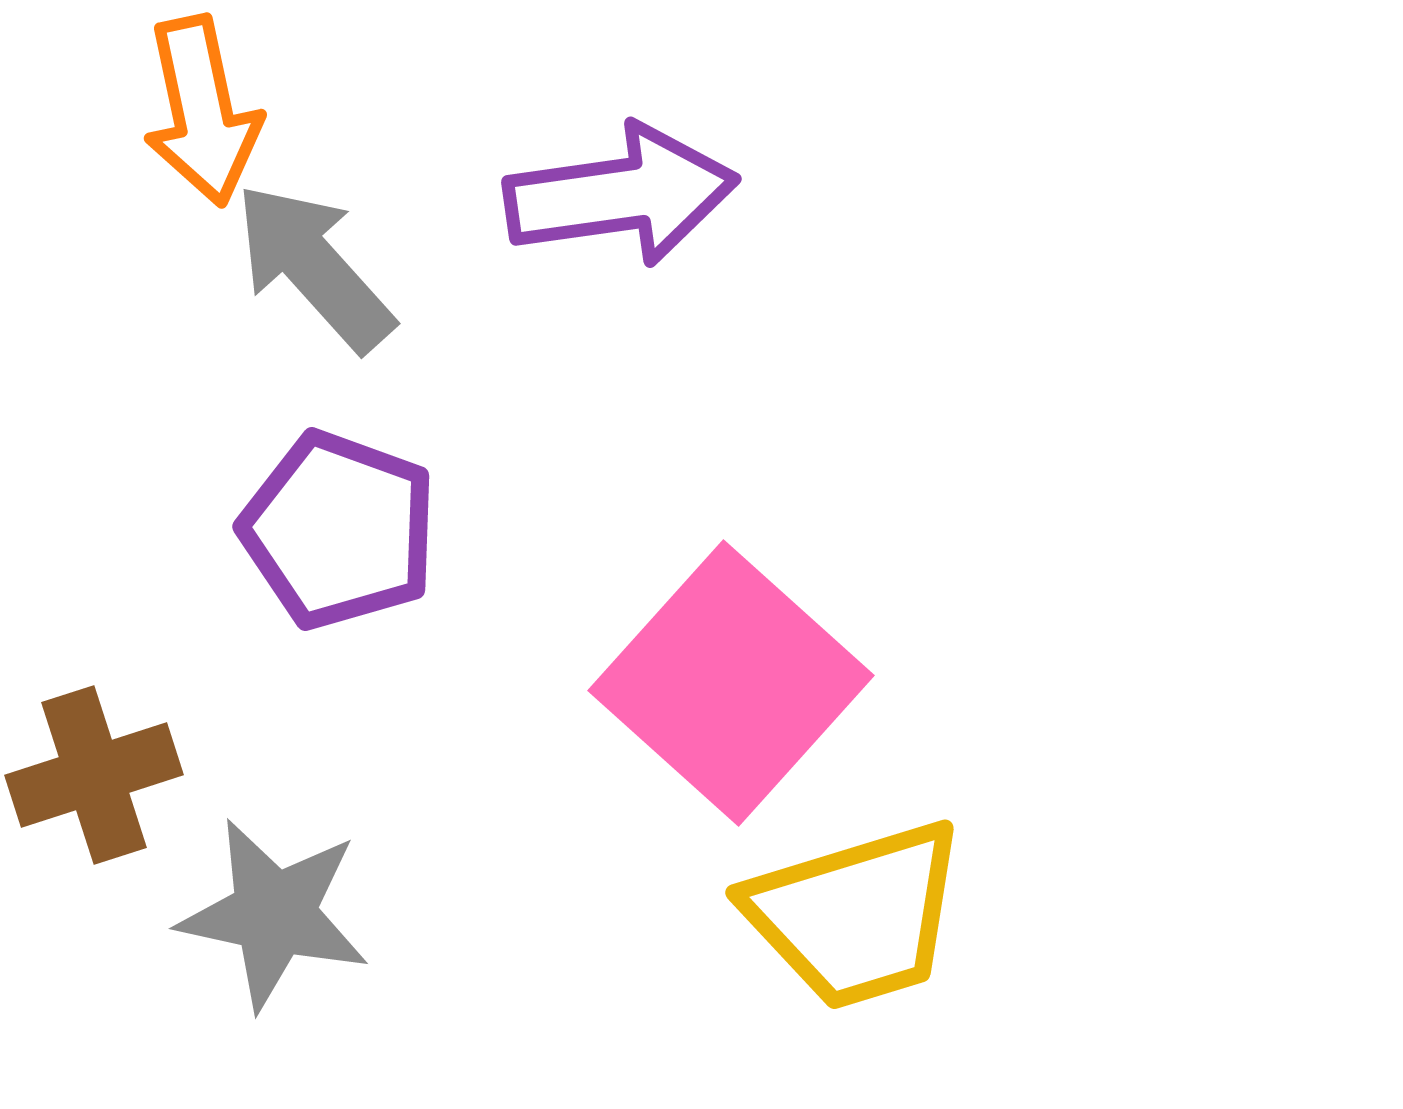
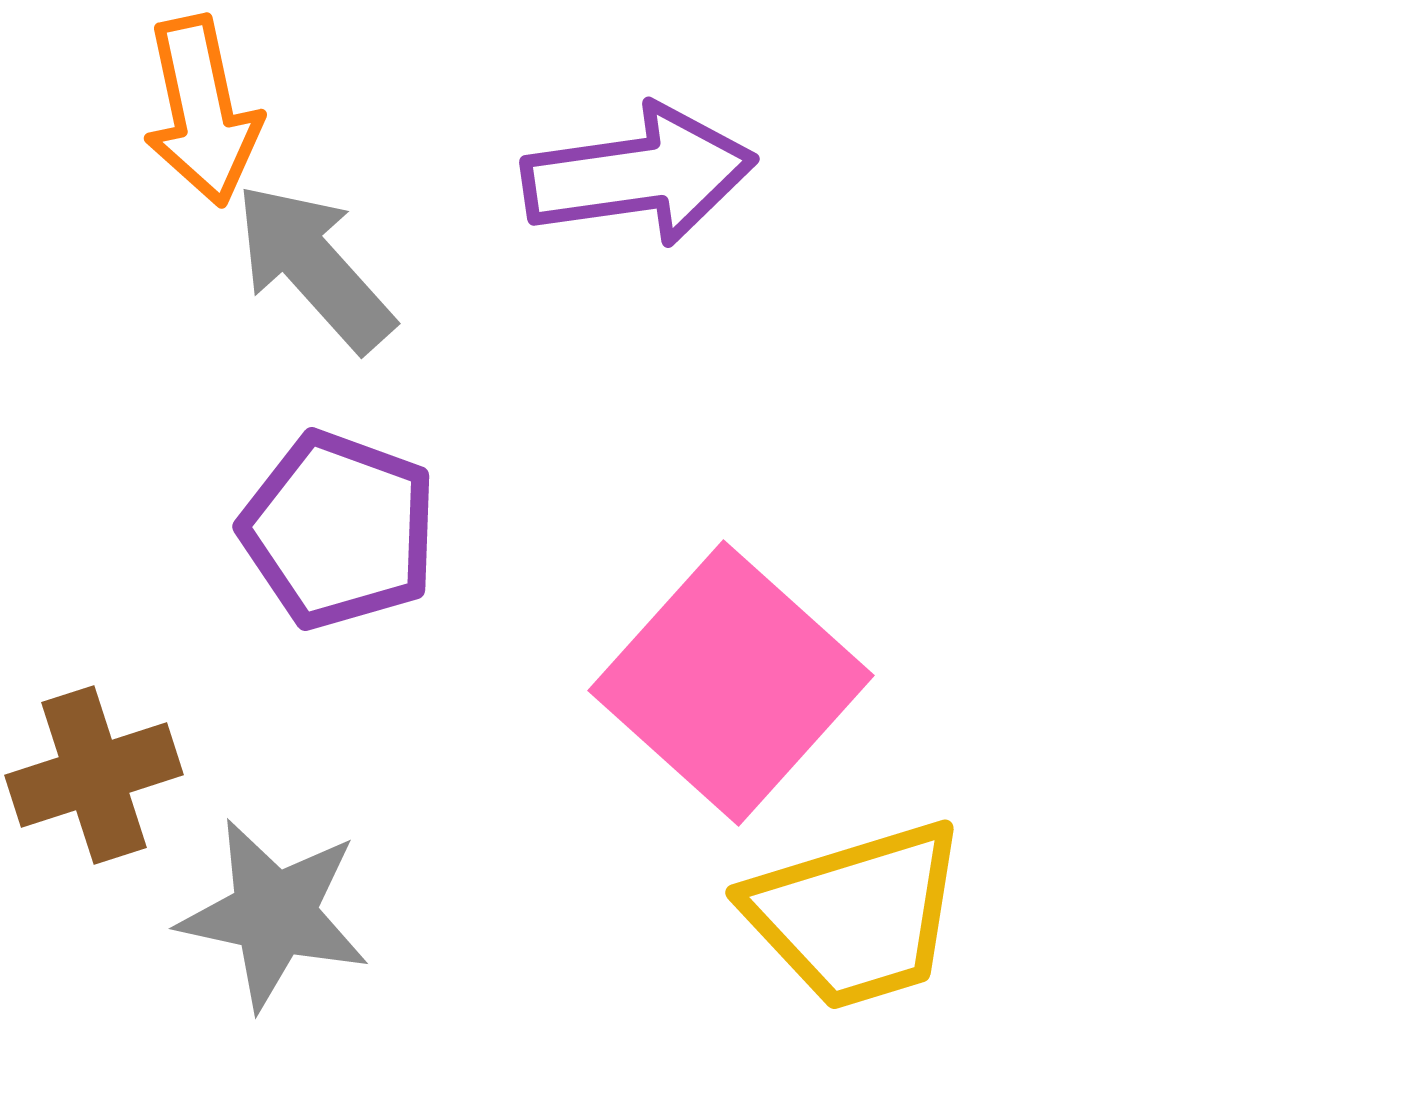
purple arrow: moved 18 px right, 20 px up
